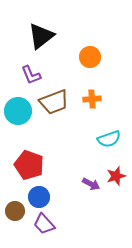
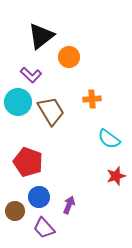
orange circle: moved 21 px left
purple L-shape: rotated 25 degrees counterclockwise
brown trapezoid: moved 3 px left, 9 px down; rotated 100 degrees counterclockwise
cyan circle: moved 9 px up
cyan semicircle: rotated 55 degrees clockwise
red pentagon: moved 1 px left, 3 px up
purple arrow: moved 22 px left, 21 px down; rotated 96 degrees counterclockwise
purple trapezoid: moved 4 px down
